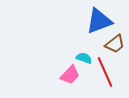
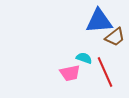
blue triangle: rotated 16 degrees clockwise
brown trapezoid: moved 7 px up
pink trapezoid: moved 2 px up; rotated 35 degrees clockwise
